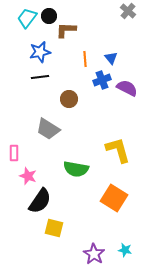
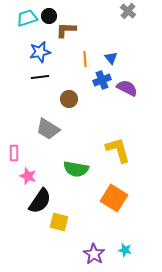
cyan trapezoid: rotated 35 degrees clockwise
yellow square: moved 5 px right, 6 px up
